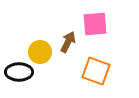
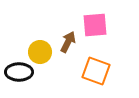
pink square: moved 1 px down
